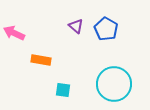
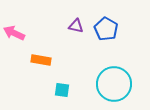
purple triangle: rotated 28 degrees counterclockwise
cyan square: moved 1 px left
